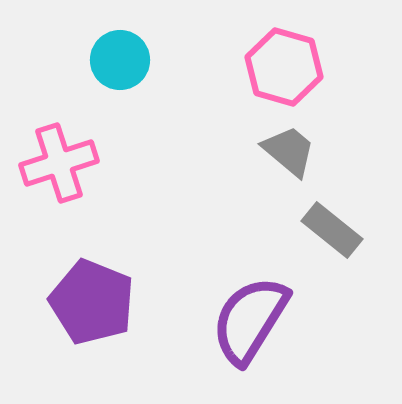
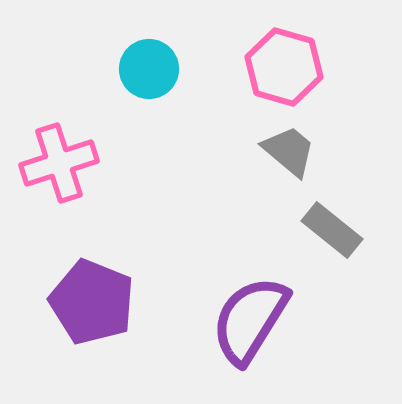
cyan circle: moved 29 px right, 9 px down
